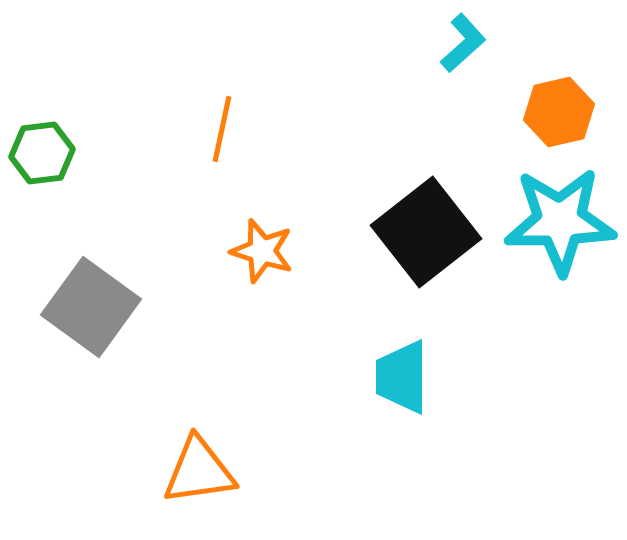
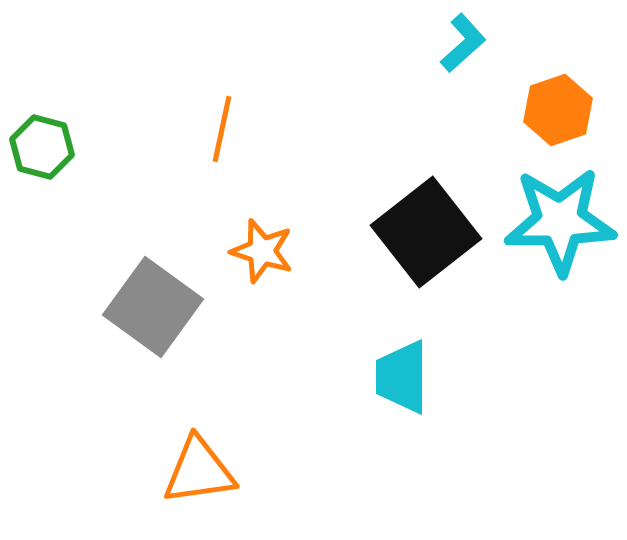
orange hexagon: moved 1 px left, 2 px up; rotated 6 degrees counterclockwise
green hexagon: moved 6 px up; rotated 22 degrees clockwise
gray square: moved 62 px right
